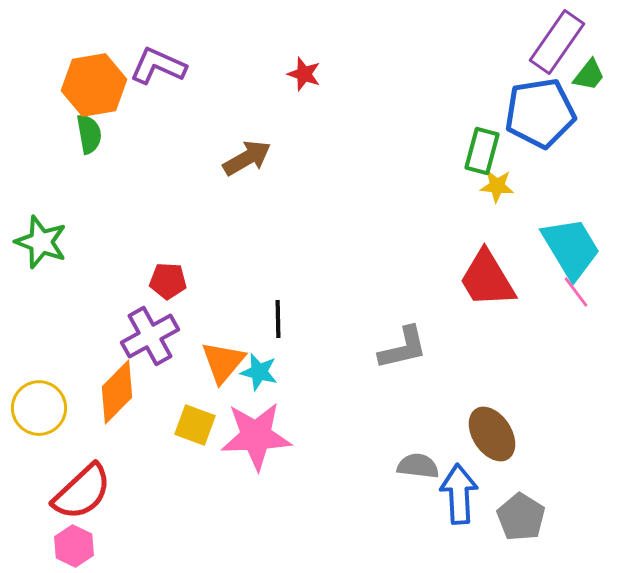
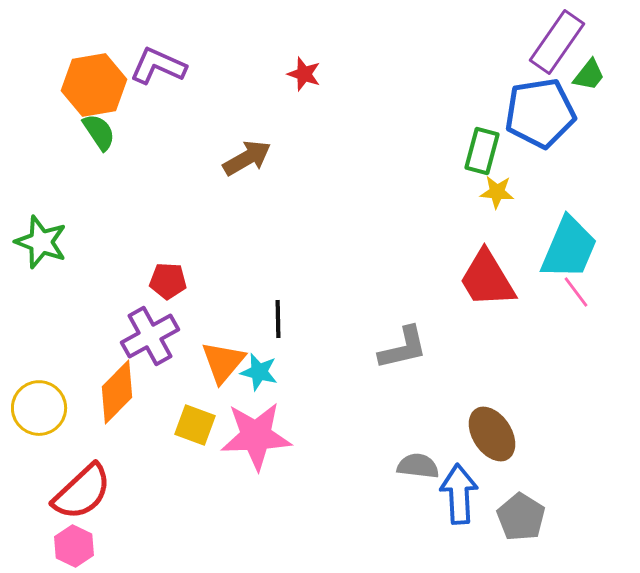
green semicircle: moved 10 px right, 2 px up; rotated 24 degrees counterclockwise
yellow star: moved 6 px down
cyan trapezoid: moved 2 px left; rotated 54 degrees clockwise
